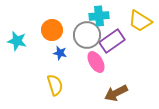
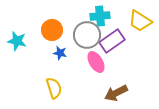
cyan cross: moved 1 px right
yellow semicircle: moved 1 px left, 3 px down
